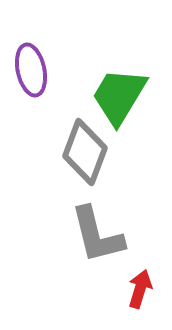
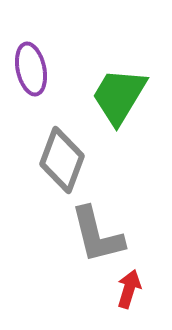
purple ellipse: moved 1 px up
gray diamond: moved 23 px left, 8 px down
red arrow: moved 11 px left
